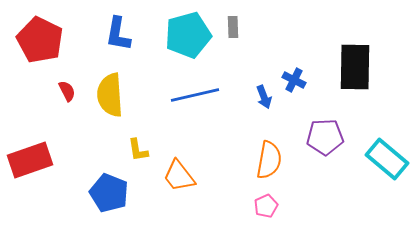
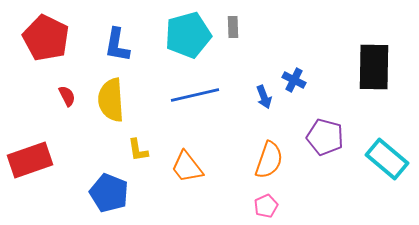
blue L-shape: moved 1 px left, 11 px down
red pentagon: moved 6 px right, 2 px up
black rectangle: moved 19 px right
red semicircle: moved 5 px down
yellow semicircle: moved 1 px right, 5 px down
purple pentagon: rotated 18 degrees clockwise
orange semicircle: rotated 9 degrees clockwise
orange trapezoid: moved 8 px right, 9 px up
